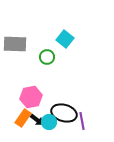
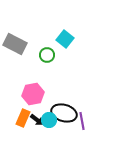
gray rectangle: rotated 25 degrees clockwise
green circle: moved 2 px up
pink hexagon: moved 2 px right, 3 px up
orange rectangle: rotated 12 degrees counterclockwise
cyan circle: moved 2 px up
